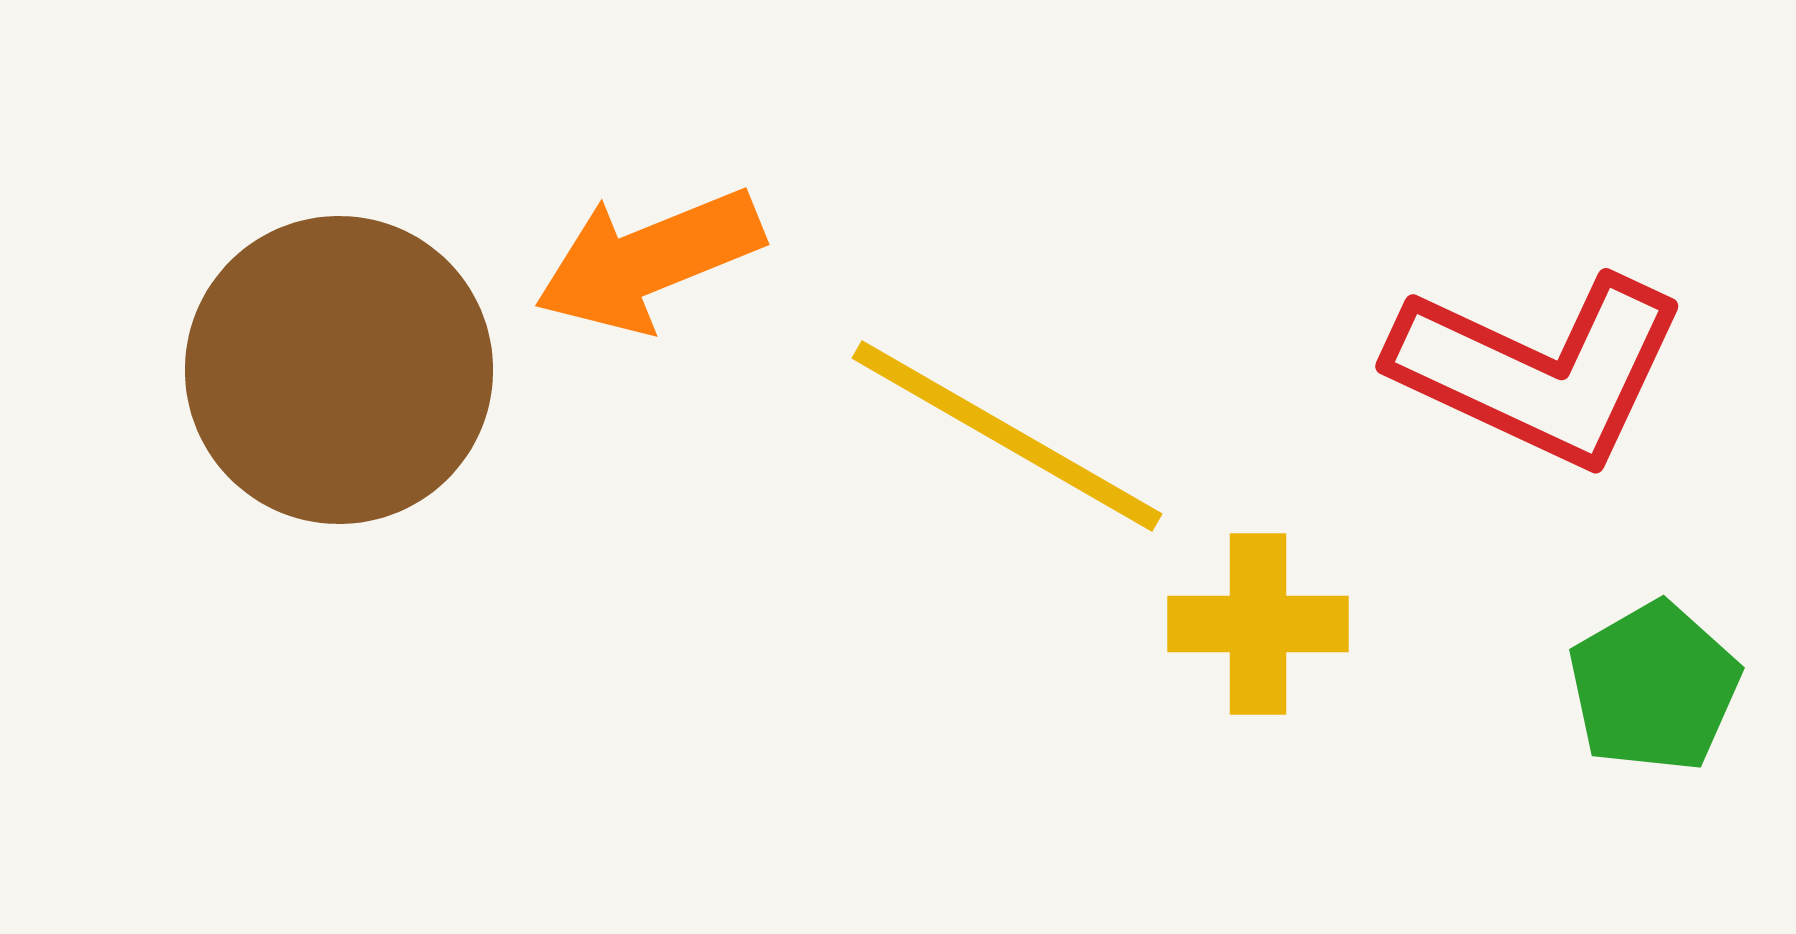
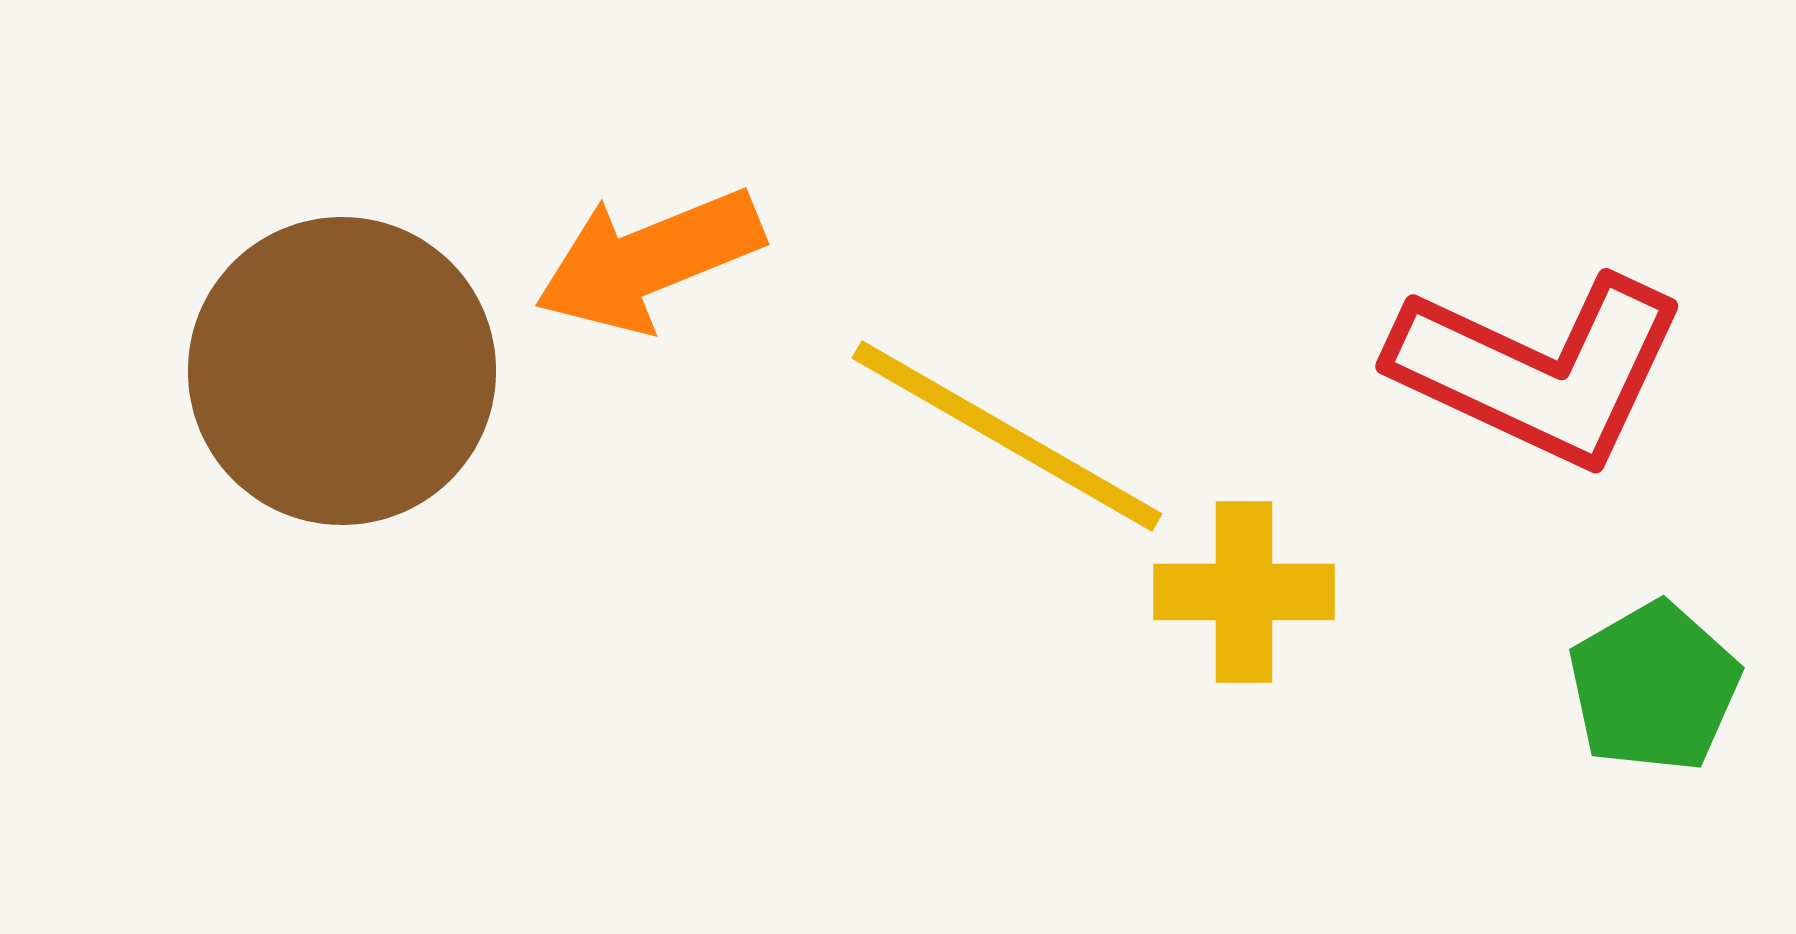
brown circle: moved 3 px right, 1 px down
yellow cross: moved 14 px left, 32 px up
